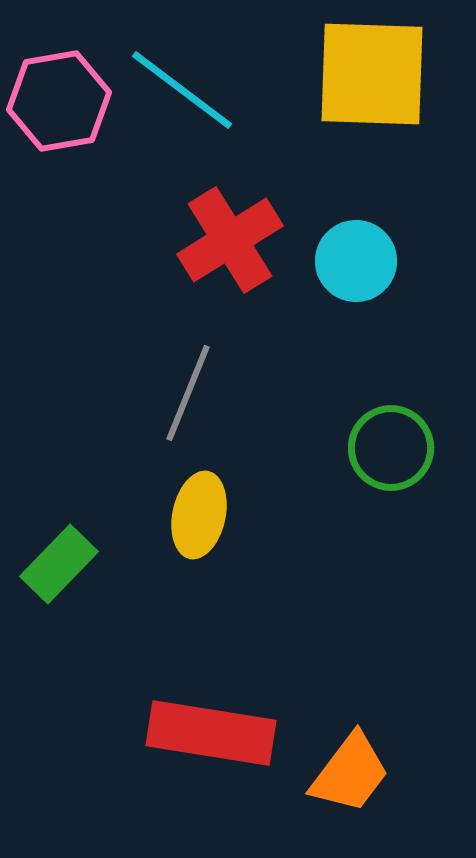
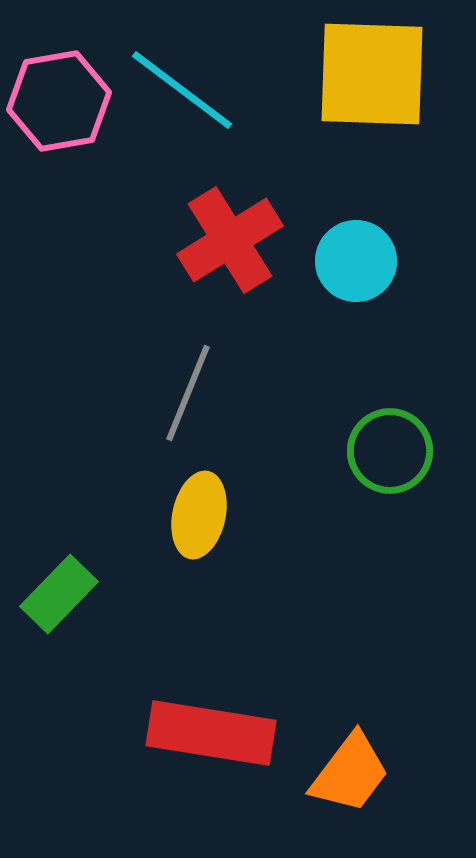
green circle: moved 1 px left, 3 px down
green rectangle: moved 30 px down
